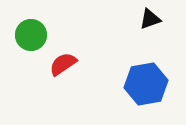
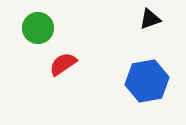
green circle: moved 7 px right, 7 px up
blue hexagon: moved 1 px right, 3 px up
